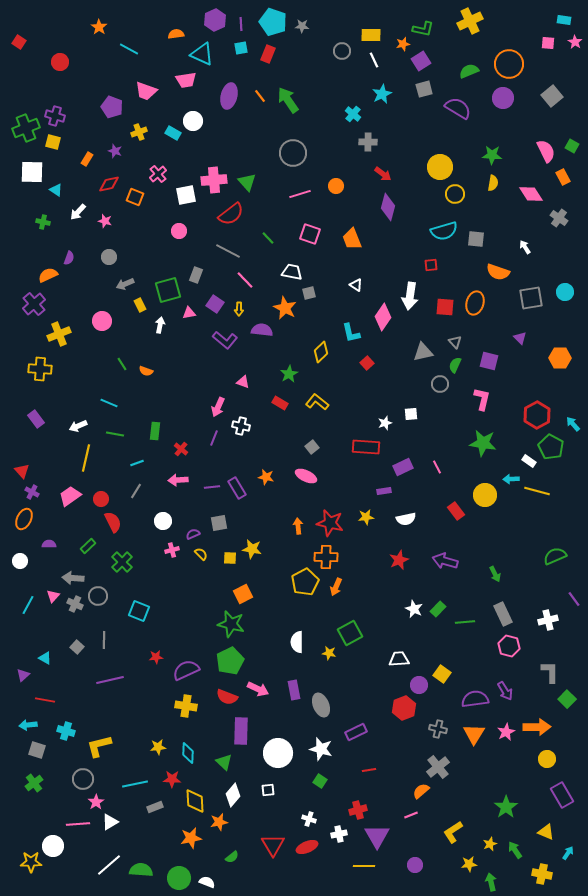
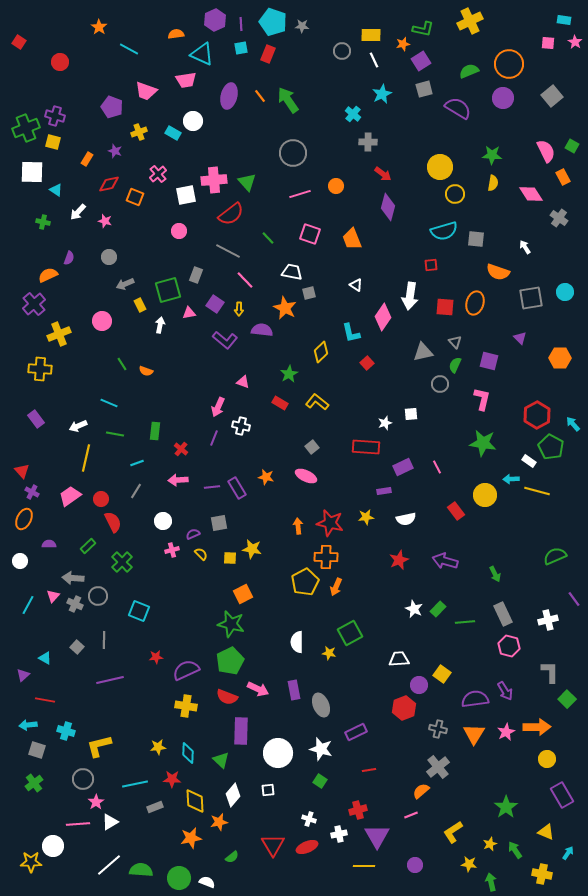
green triangle at (224, 762): moved 3 px left, 2 px up
yellow star at (469, 864): rotated 14 degrees clockwise
